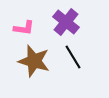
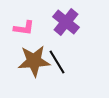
black line: moved 16 px left, 5 px down
brown star: rotated 20 degrees counterclockwise
